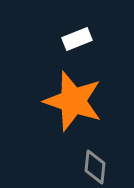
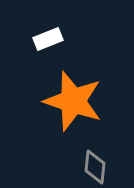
white rectangle: moved 29 px left
